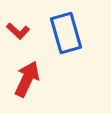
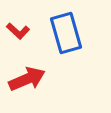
red arrow: rotated 42 degrees clockwise
